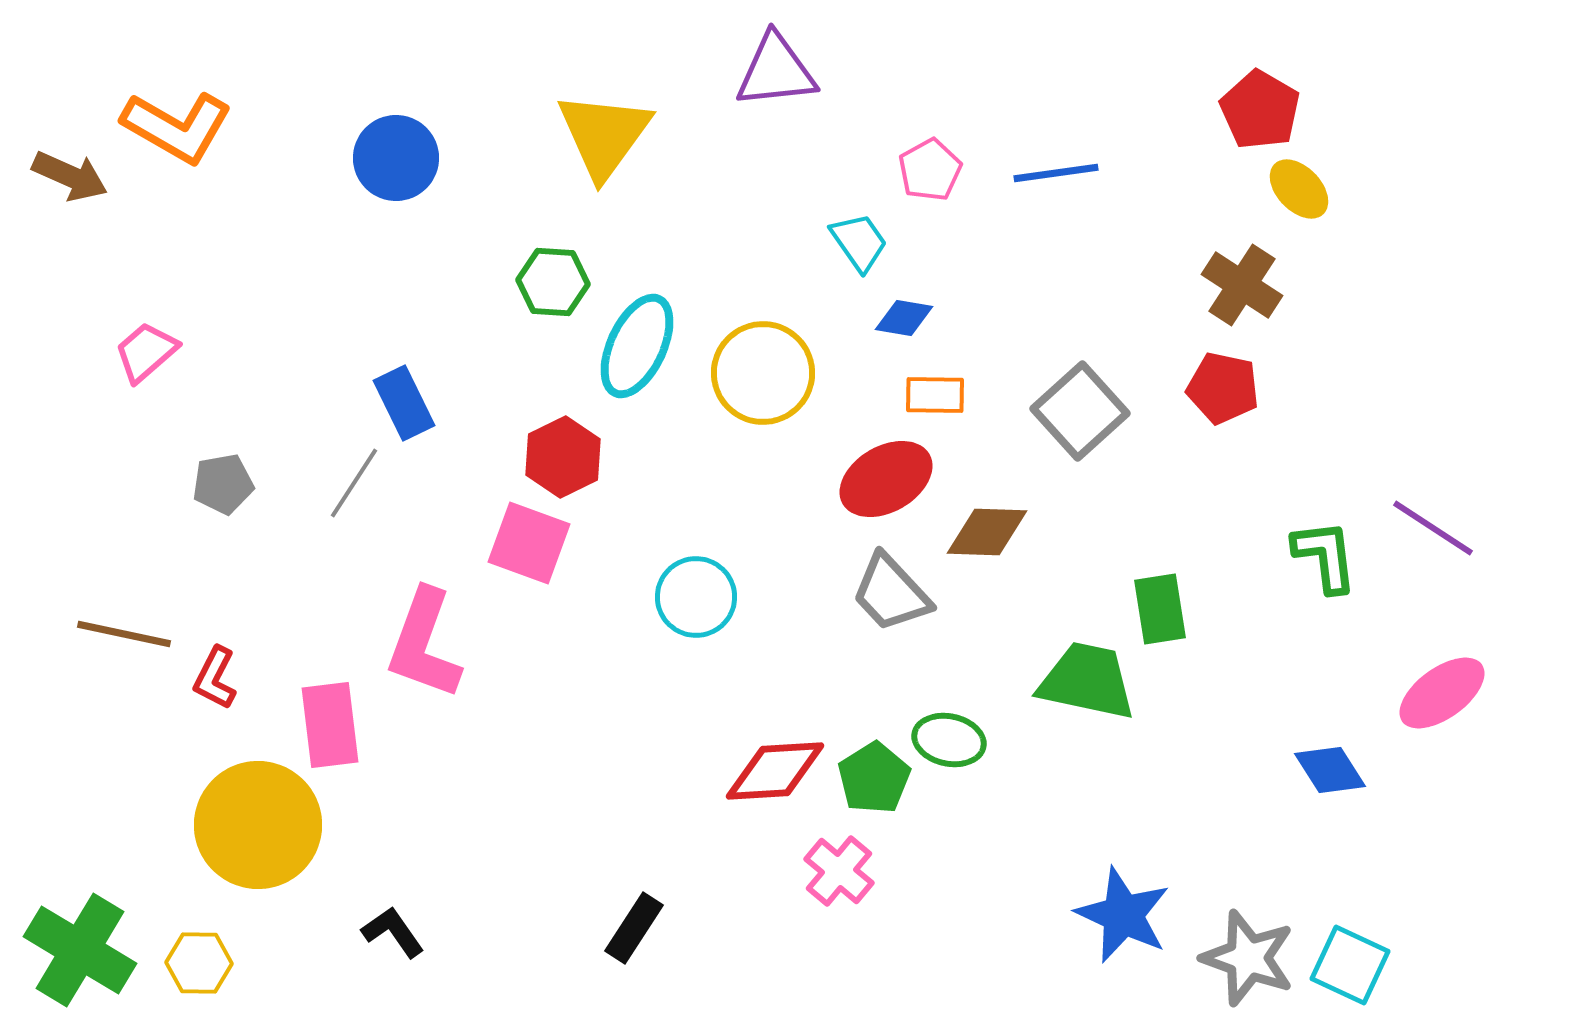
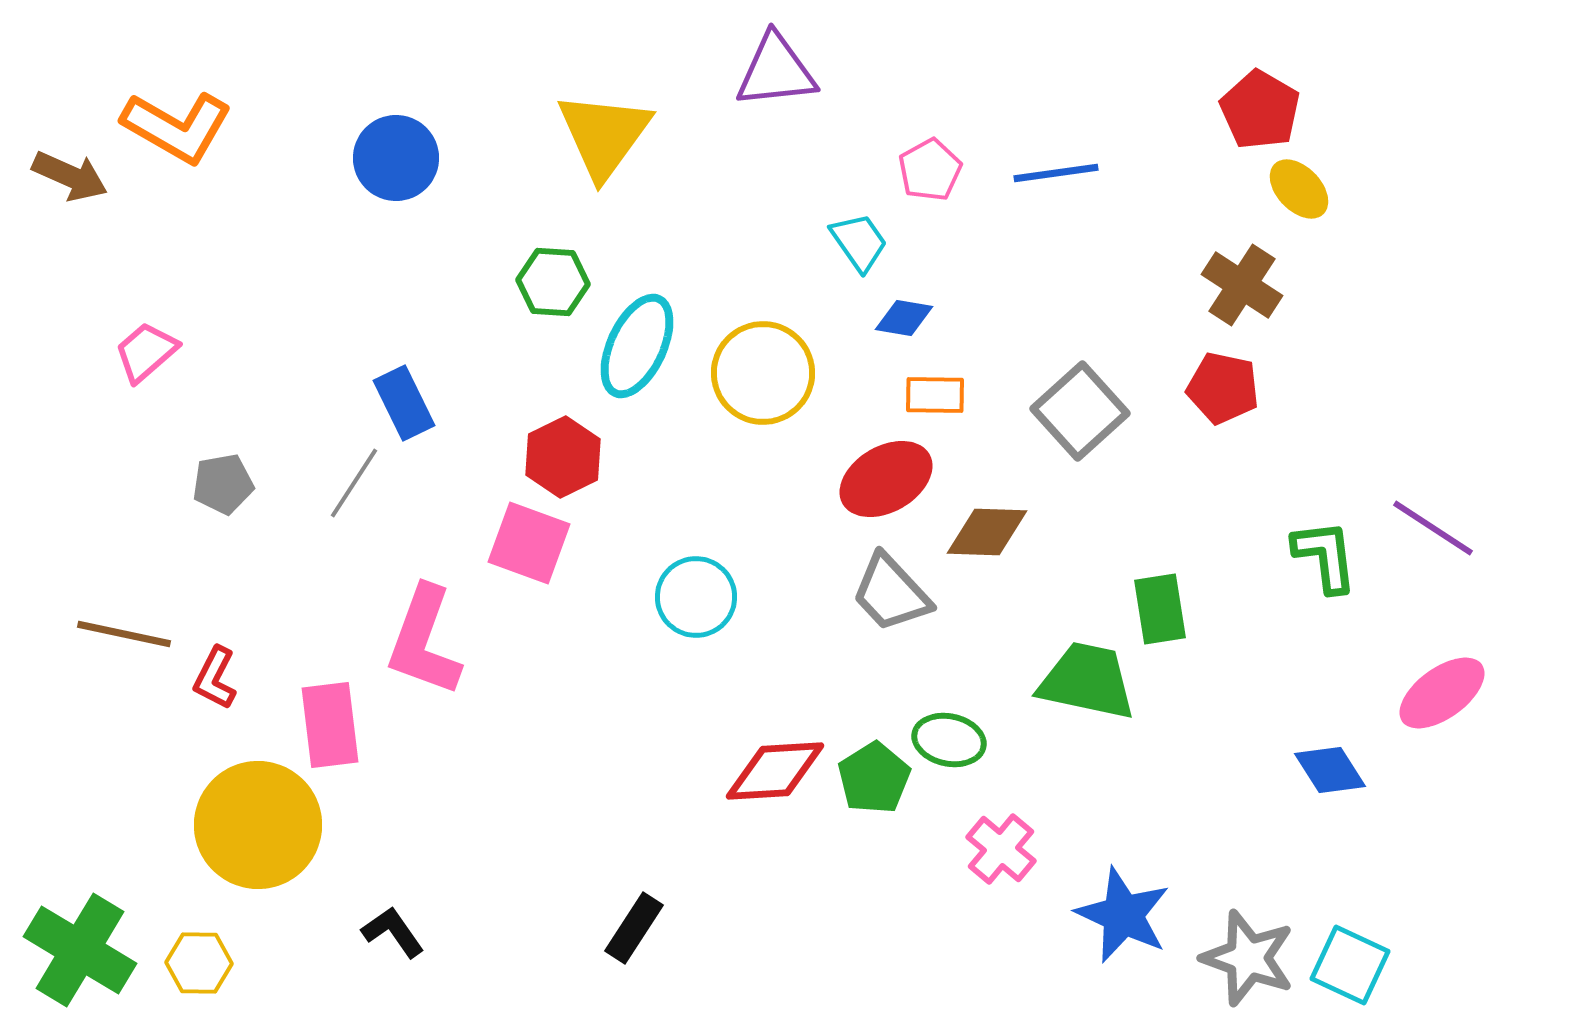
pink L-shape at (424, 644): moved 3 px up
pink cross at (839, 871): moved 162 px right, 22 px up
